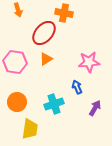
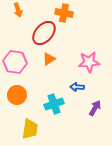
orange triangle: moved 3 px right
blue arrow: rotated 64 degrees counterclockwise
orange circle: moved 7 px up
